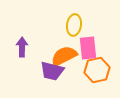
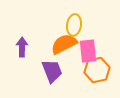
pink rectangle: moved 3 px down
orange semicircle: moved 12 px up
purple trapezoid: rotated 125 degrees counterclockwise
